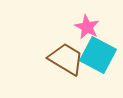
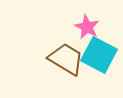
cyan square: moved 1 px right
